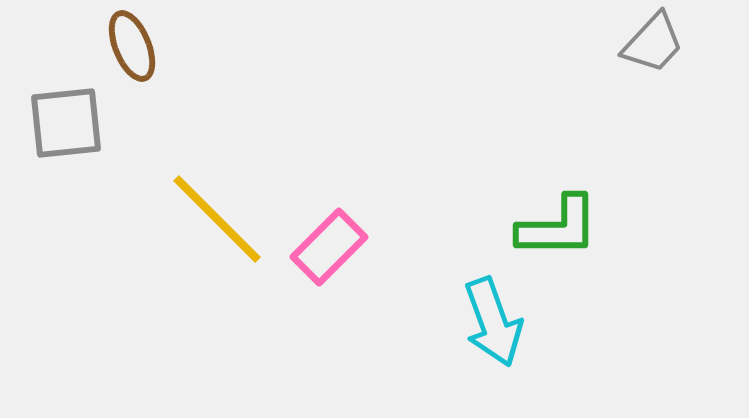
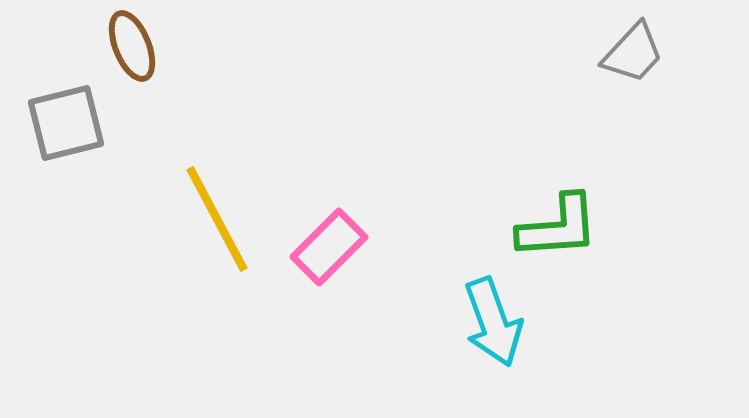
gray trapezoid: moved 20 px left, 10 px down
gray square: rotated 8 degrees counterclockwise
yellow line: rotated 17 degrees clockwise
green L-shape: rotated 4 degrees counterclockwise
